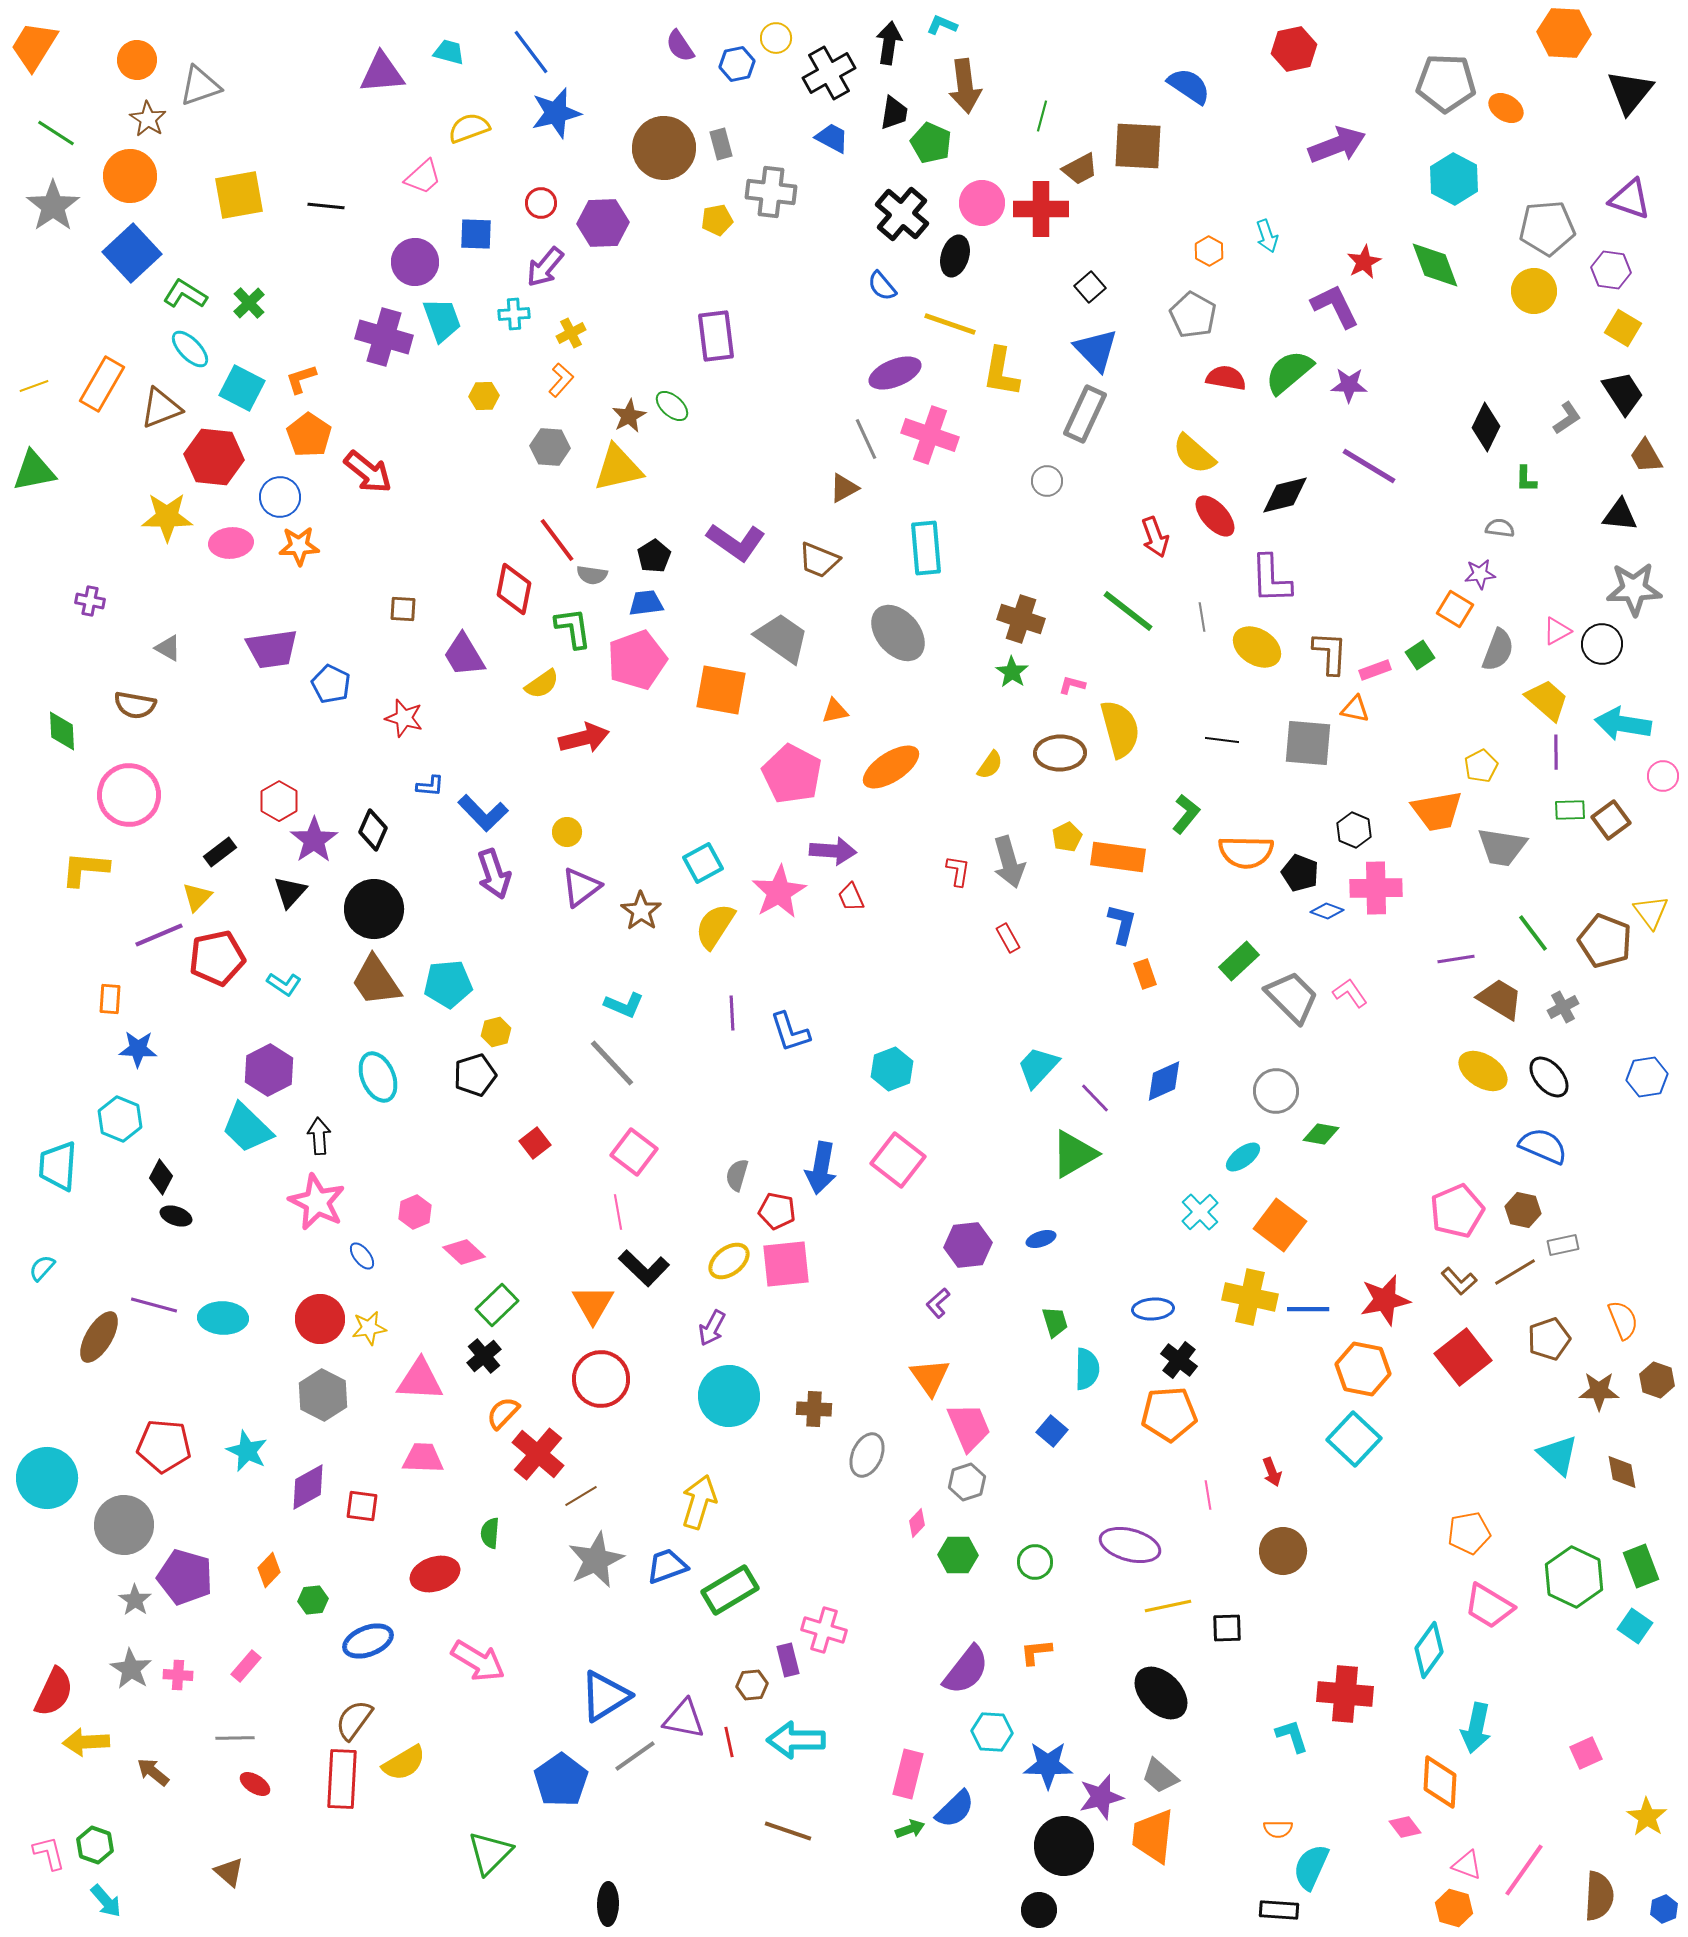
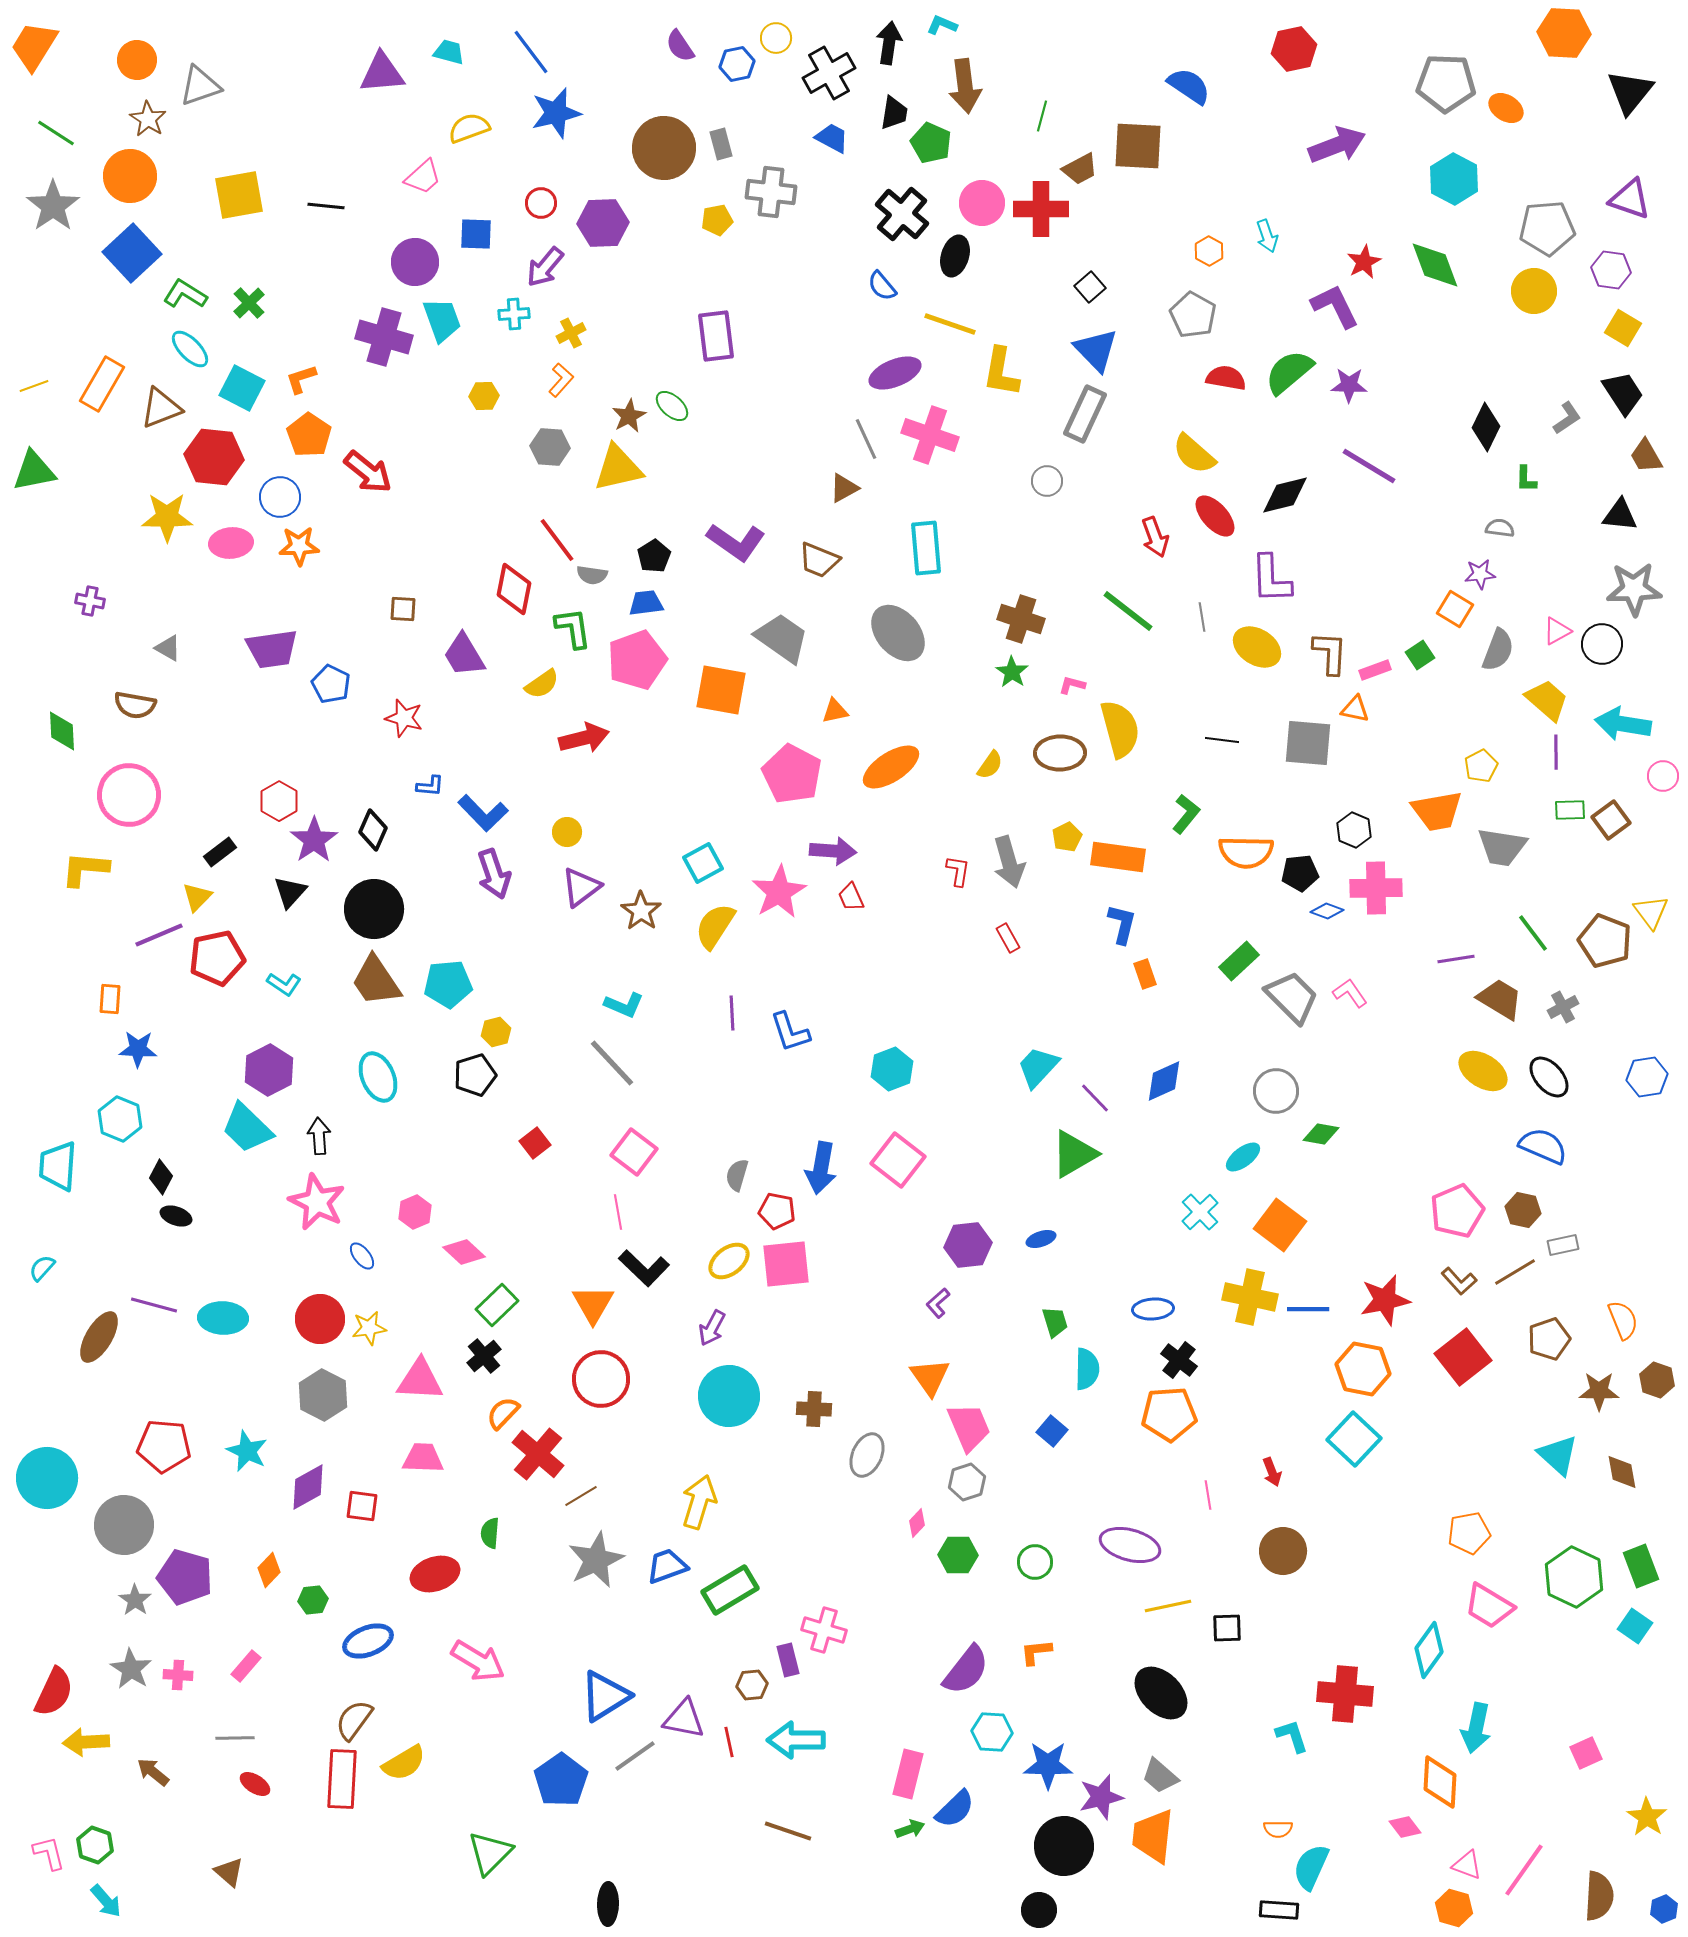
black pentagon at (1300, 873): rotated 27 degrees counterclockwise
